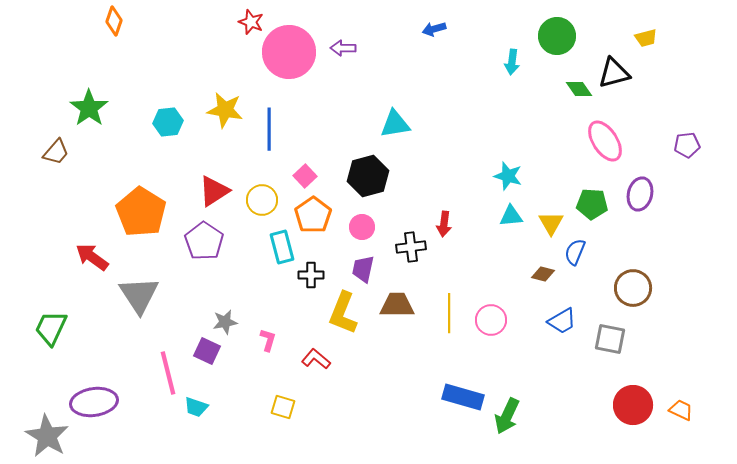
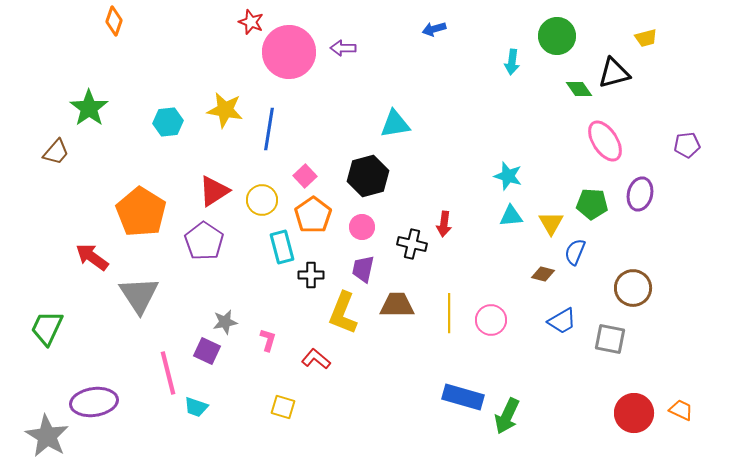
blue line at (269, 129): rotated 9 degrees clockwise
black cross at (411, 247): moved 1 px right, 3 px up; rotated 20 degrees clockwise
green trapezoid at (51, 328): moved 4 px left
red circle at (633, 405): moved 1 px right, 8 px down
